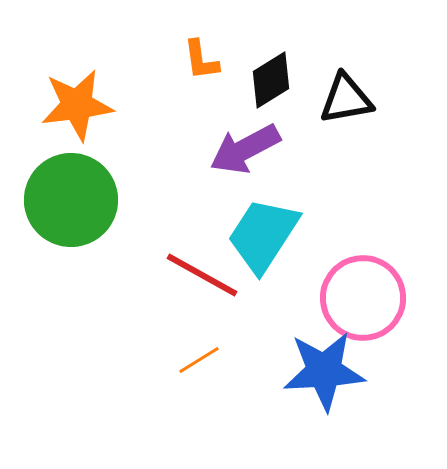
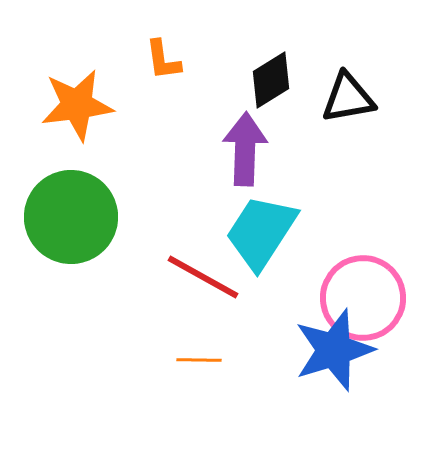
orange L-shape: moved 38 px left
black triangle: moved 2 px right, 1 px up
purple arrow: rotated 120 degrees clockwise
green circle: moved 17 px down
cyan trapezoid: moved 2 px left, 3 px up
red line: moved 1 px right, 2 px down
orange line: rotated 33 degrees clockwise
blue star: moved 10 px right, 21 px up; rotated 14 degrees counterclockwise
